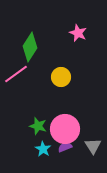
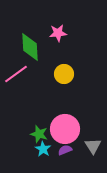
pink star: moved 20 px left; rotated 30 degrees counterclockwise
green diamond: rotated 36 degrees counterclockwise
yellow circle: moved 3 px right, 3 px up
green star: moved 1 px right, 8 px down
purple semicircle: moved 3 px down
